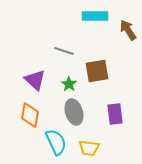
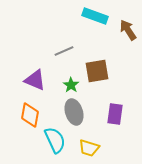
cyan rectangle: rotated 20 degrees clockwise
gray line: rotated 42 degrees counterclockwise
purple triangle: rotated 20 degrees counterclockwise
green star: moved 2 px right, 1 px down
purple rectangle: rotated 15 degrees clockwise
cyan semicircle: moved 1 px left, 2 px up
yellow trapezoid: rotated 10 degrees clockwise
